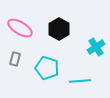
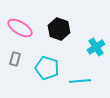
black hexagon: rotated 10 degrees counterclockwise
